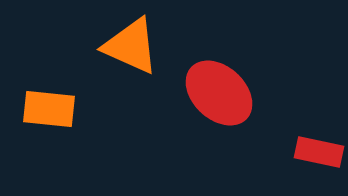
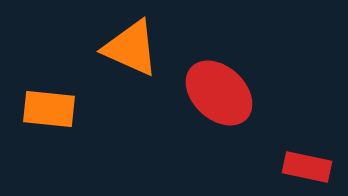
orange triangle: moved 2 px down
red rectangle: moved 12 px left, 15 px down
